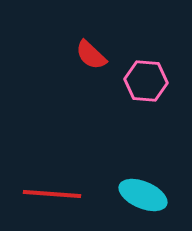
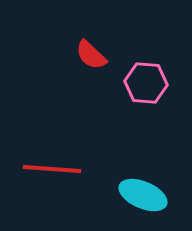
pink hexagon: moved 2 px down
red line: moved 25 px up
